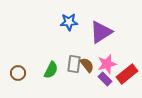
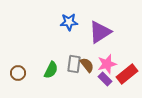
purple triangle: moved 1 px left
